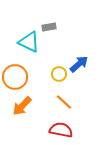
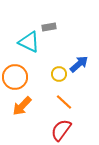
red semicircle: rotated 65 degrees counterclockwise
